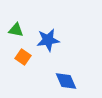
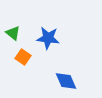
green triangle: moved 3 px left, 3 px down; rotated 28 degrees clockwise
blue star: moved 2 px up; rotated 15 degrees clockwise
